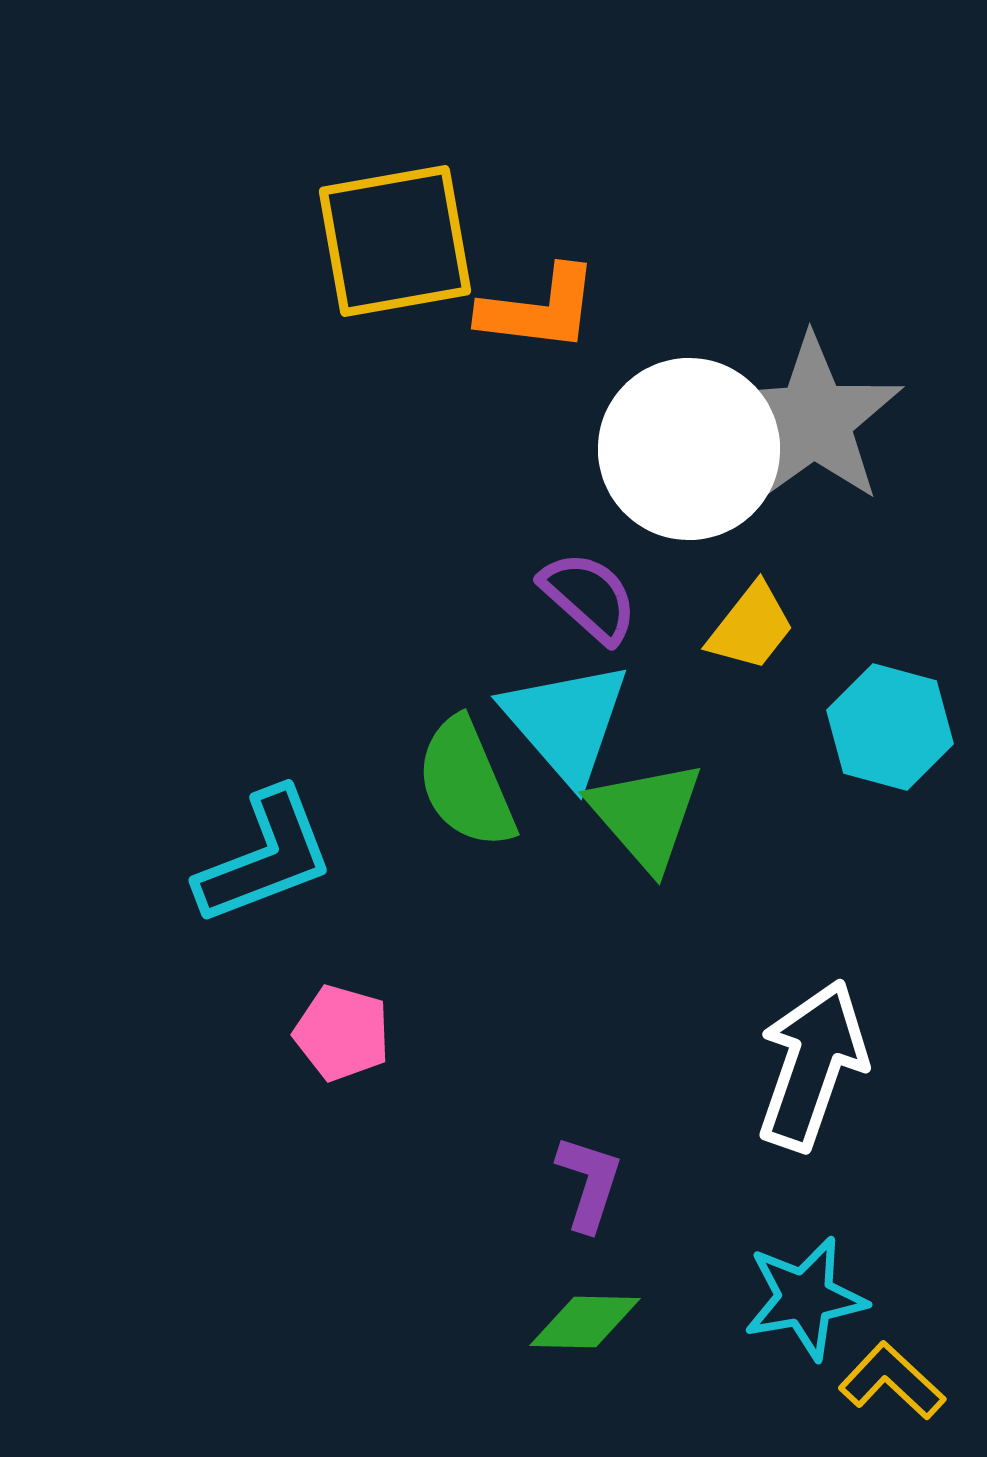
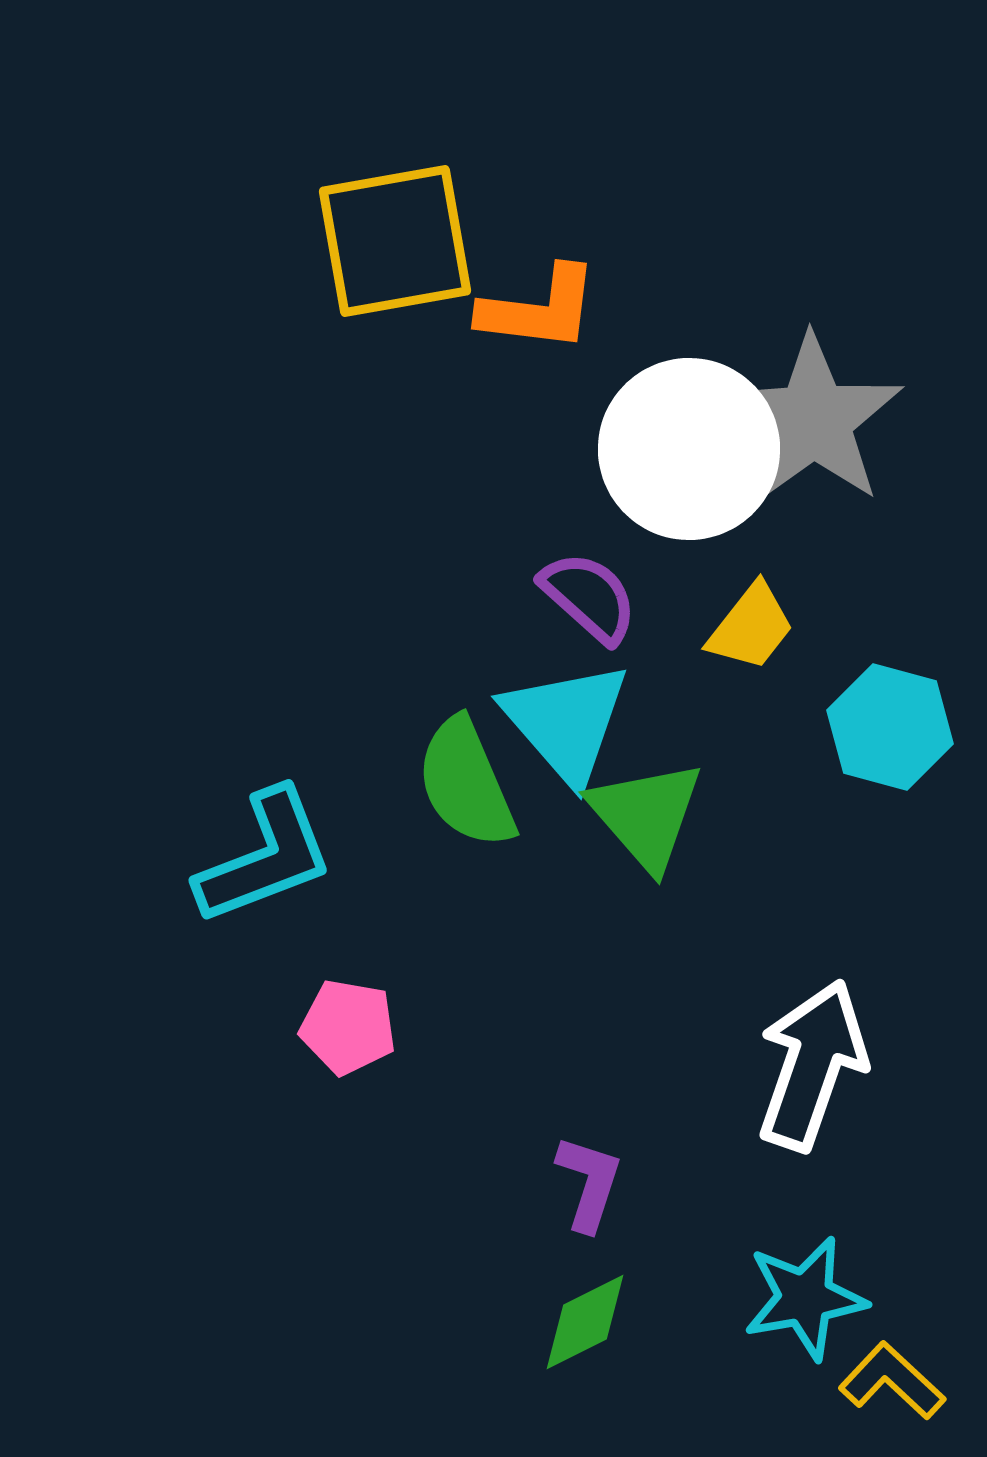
pink pentagon: moved 6 px right, 6 px up; rotated 6 degrees counterclockwise
green diamond: rotated 28 degrees counterclockwise
